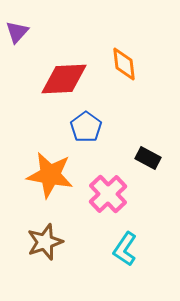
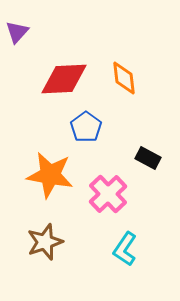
orange diamond: moved 14 px down
